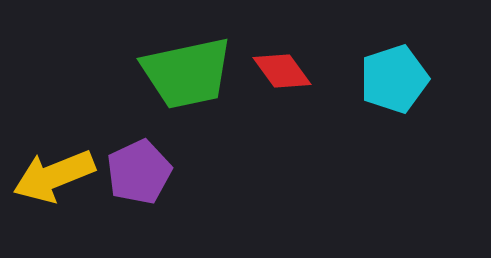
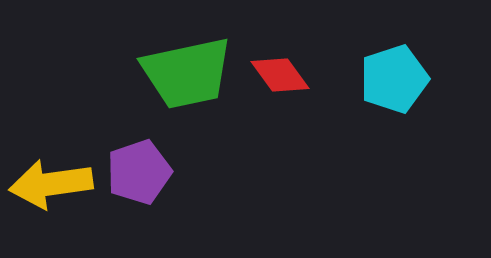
red diamond: moved 2 px left, 4 px down
purple pentagon: rotated 6 degrees clockwise
yellow arrow: moved 3 px left, 8 px down; rotated 14 degrees clockwise
